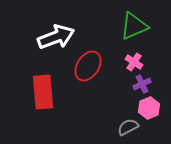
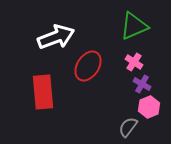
purple cross: rotated 36 degrees counterclockwise
pink hexagon: moved 1 px up
gray semicircle: rotated 25 degrees counterclockwise
